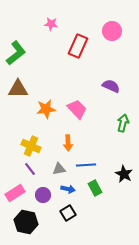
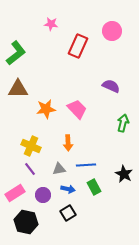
green rectangle: moved 1 px left, 1 px up
